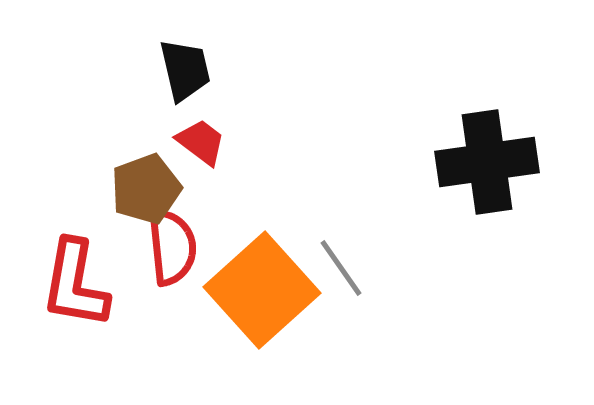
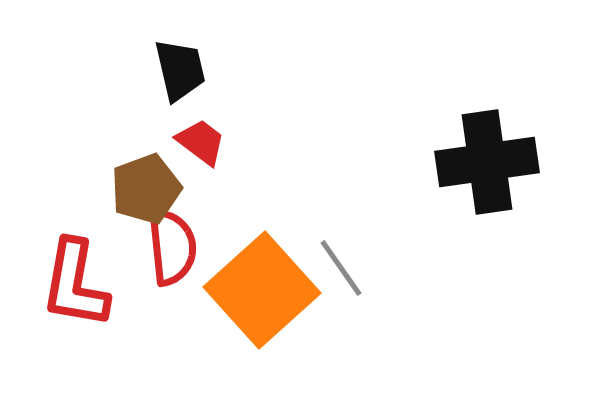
black trapezoid: moved 5 px left
